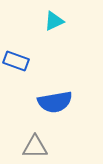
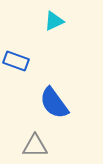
blue semicircle: moved 1 px left, 1 px down; rotated 64 degrees clockwise
gray triangle: moved 1 px up
